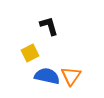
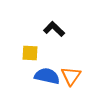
black L-shape: moved 5 px right, 3 px down; rotated 30 degrees counterclockwise
yellow square: rotated 30 degrees clockwise
